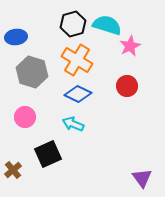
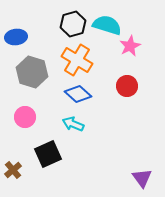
blue diamond: rotated 16 degrees clockwise
